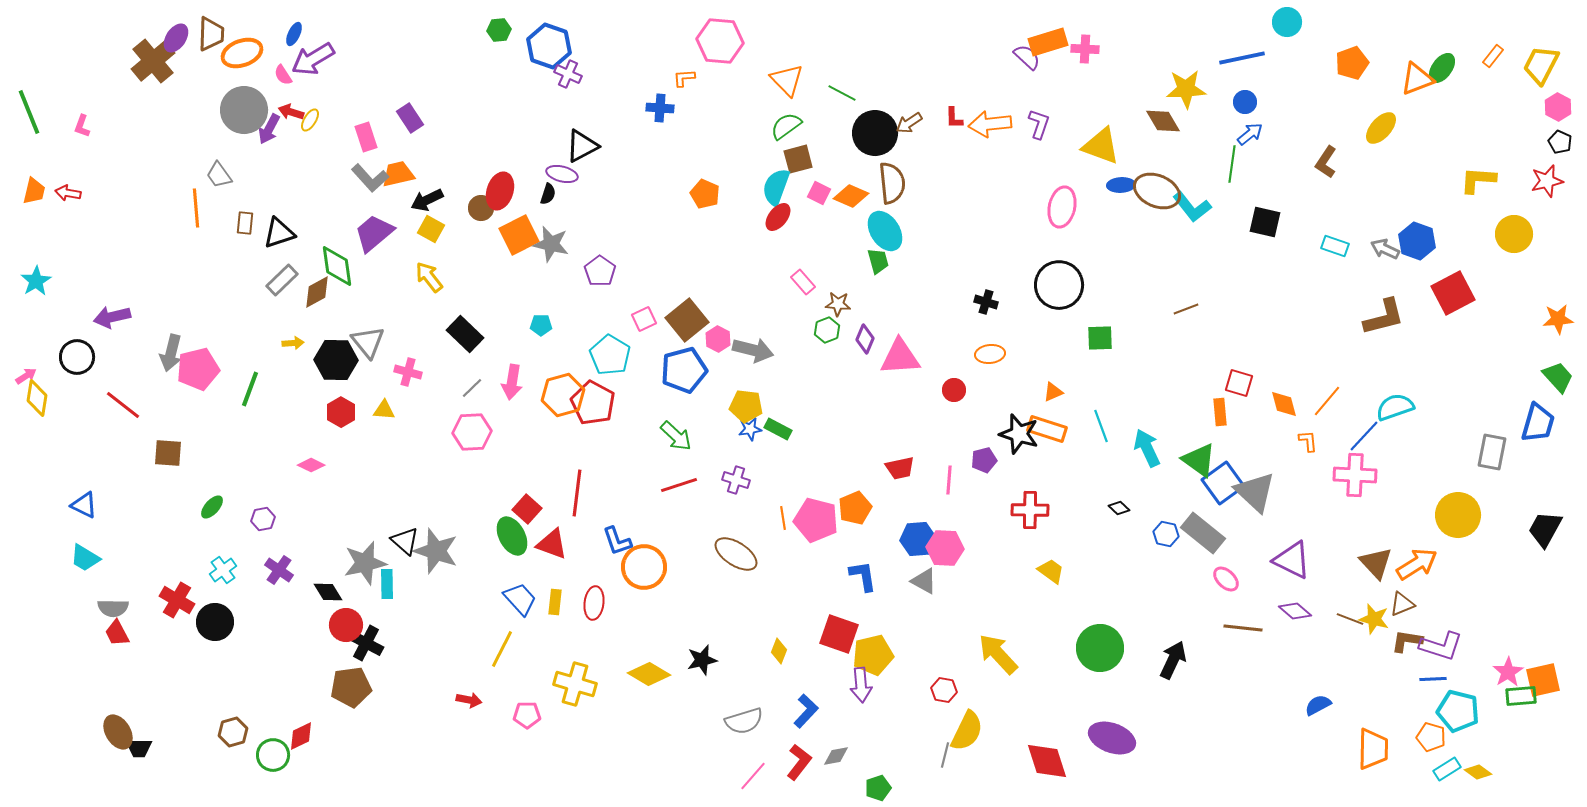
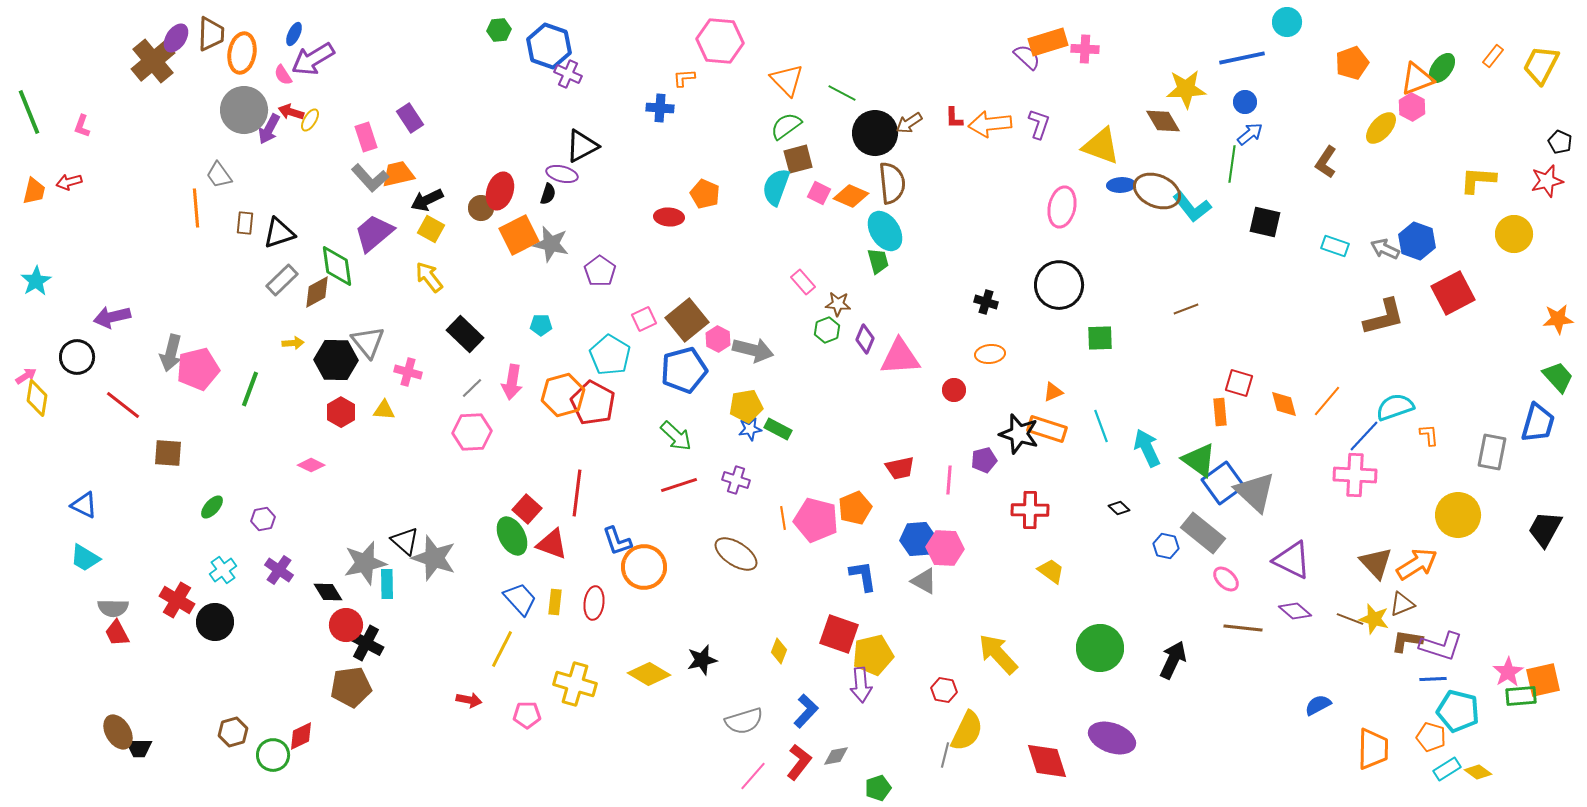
orange ellipse at (242, 53): rotated 60 degrees counterclockwise
pink hexagon at (1558, 107): moved 146 px left
red arrow at (68, 193): moved 1 px right, 11 px up; rotated 25 degrees counterclockwise
red ellipse at (778, 217): moved 109 px left; rotated 56 degrees clockwise
yellow pentagon at (746, 406): rotated 16 degrees counterclockwise
orange L-shape at (1308, 441): moved 121 px right, 6 px up
blue hexagon at (1166, 534): moved 12 px down
gray star at (436, 551): moved 2 px left, 7 px down
